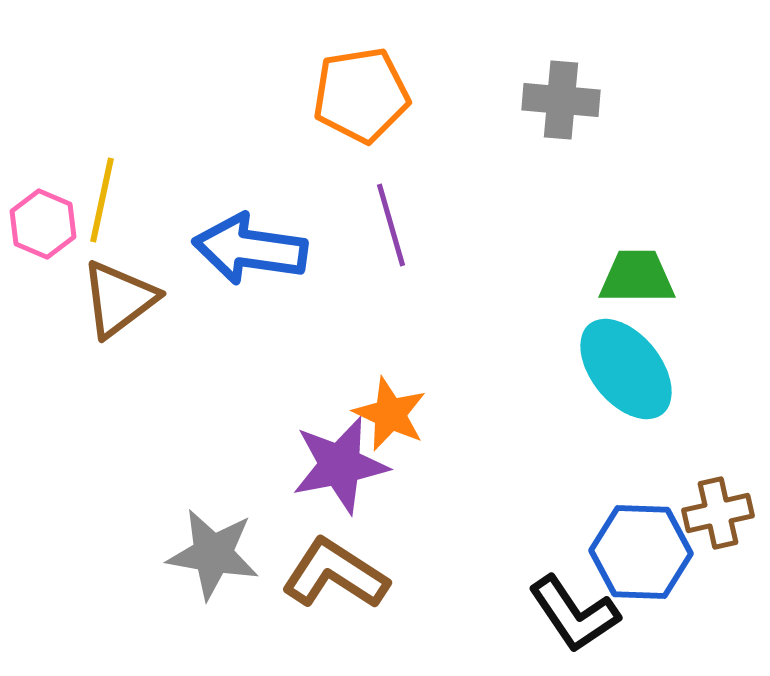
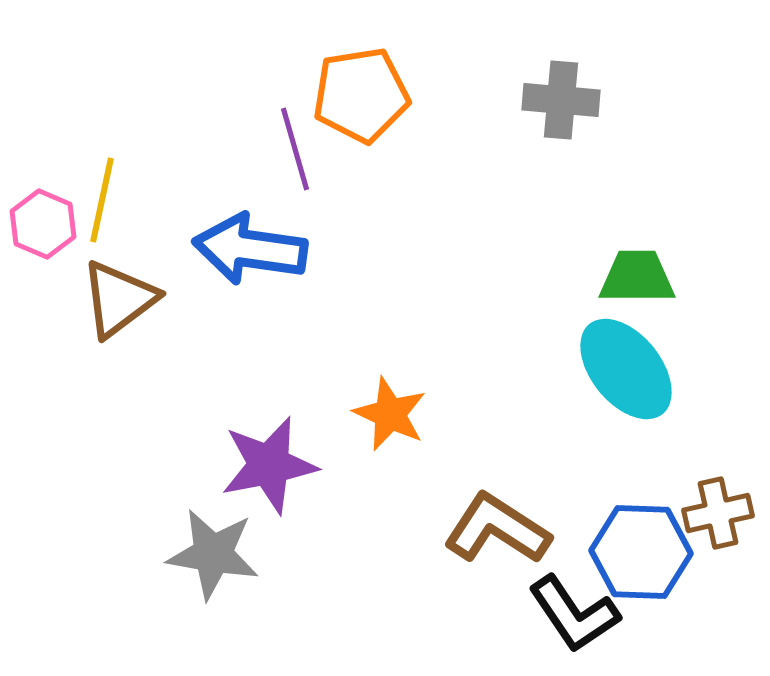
purple line: moved 96 px left, 76 px up
purple star: moved 71 px left
brown L-shape: moved 162 px right, 45 px up
